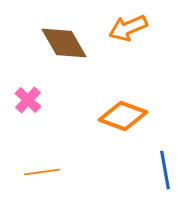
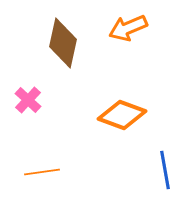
brown diamond: moved 1 px left; rotated 42 degrees clockwise
orange diamond: moved 1 px left, 1 px up
